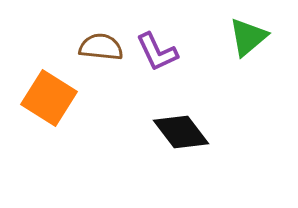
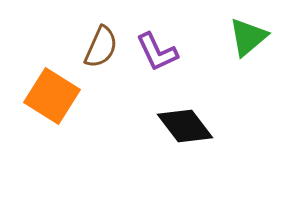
brown semicircle: rotated 108 degrees clockwise
orange square: moved 3 px right, 2 px up
black diamond: moved 4 px right, 6 px up
